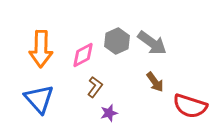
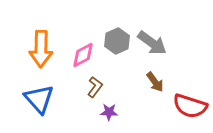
purple star: moved 1 px up; rotated 18 degrees clockwise
